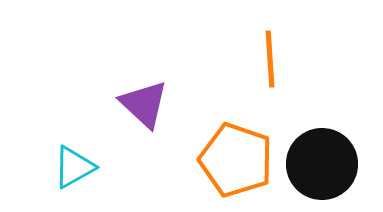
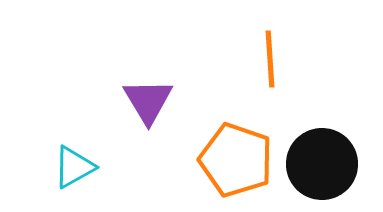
purple triangle: moved 4 px right, 3 px up; rotated 16 degrees clockwise
